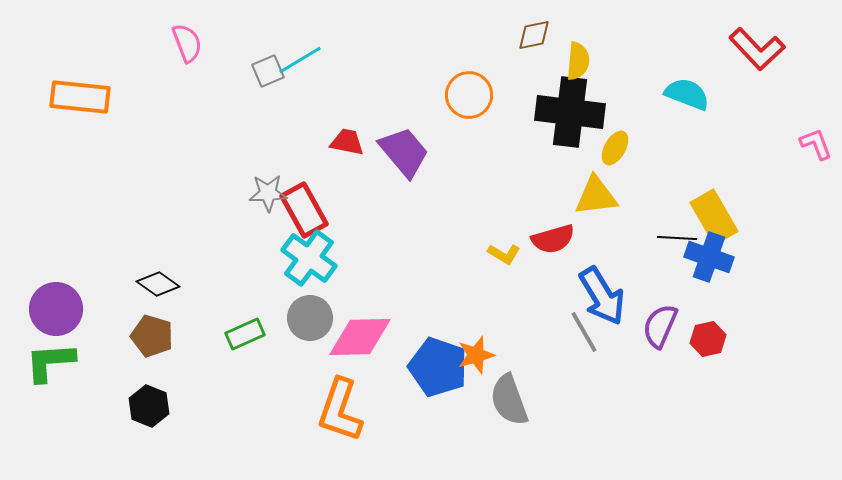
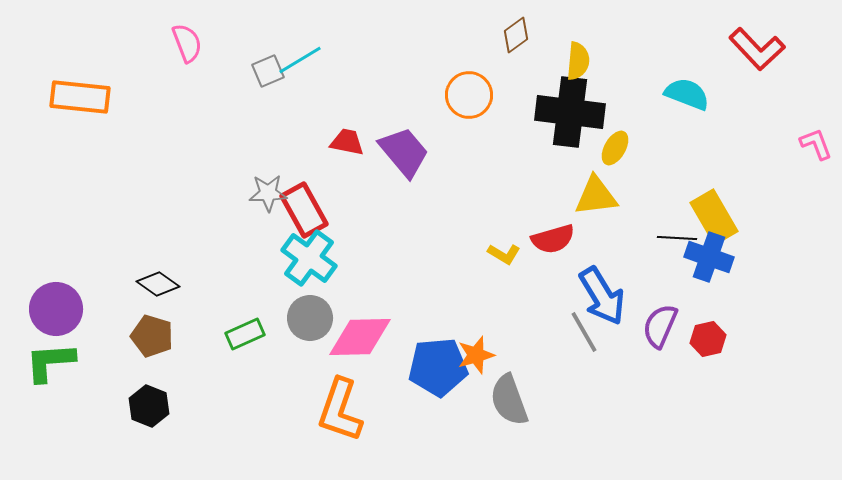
brown diamond: moved 18 px left; rotated 24 degrees counterclockwise
blue pentagon: rotated 24 degrees counterclockwise
